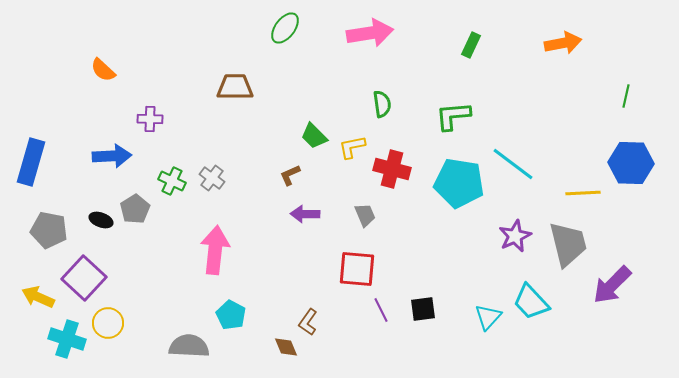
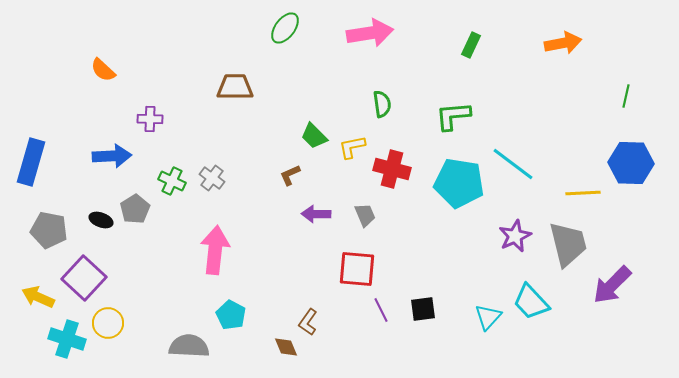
purple arrow at (305, 214): moved 11 px right
